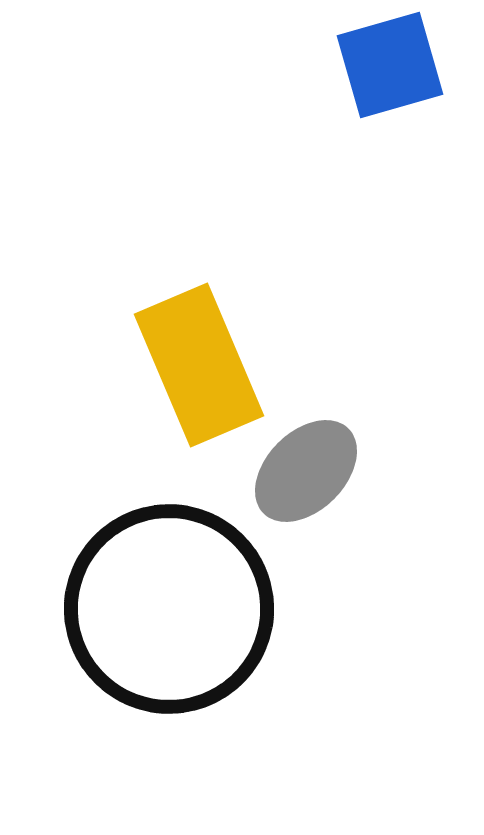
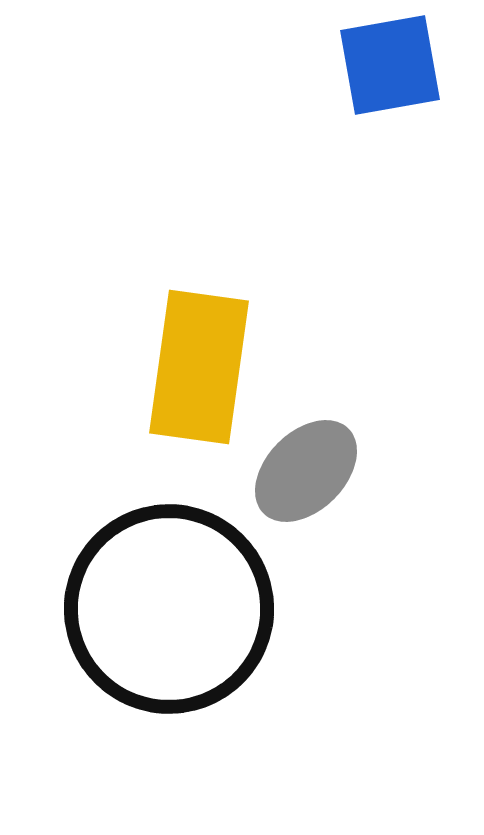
blue square: rotated 6 degrees clockwise
yellow rectangle: moved 2 px down; rotated 31 degrees clockwise
